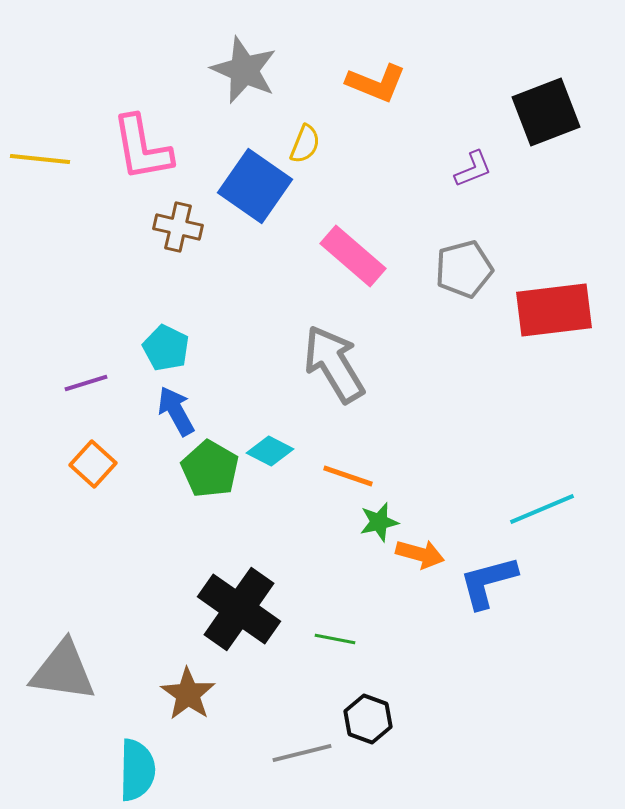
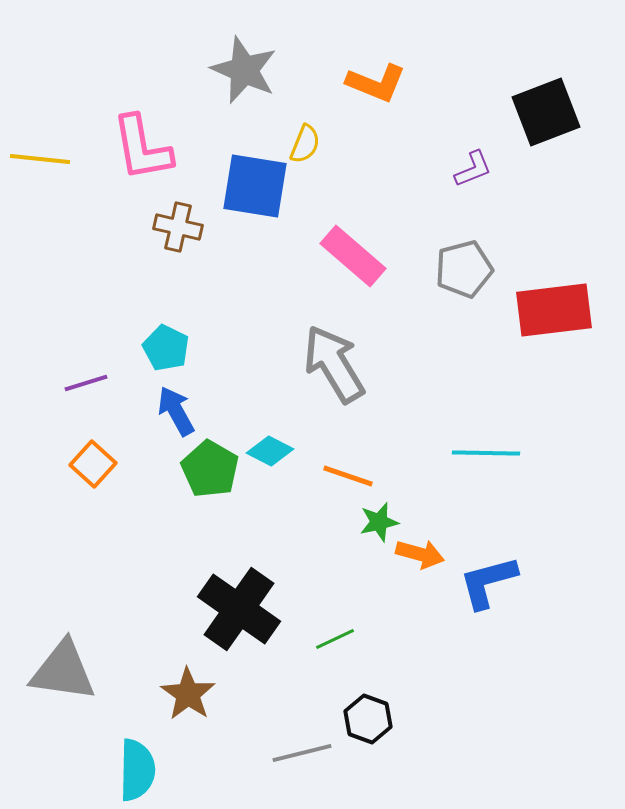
blue square: rotated 26 degrees counterclockwise
cyan line: moved 56 px left, 56 px up; rotated 24 degrees clockwise
green line: rotated 36 degrees counterclockwise
